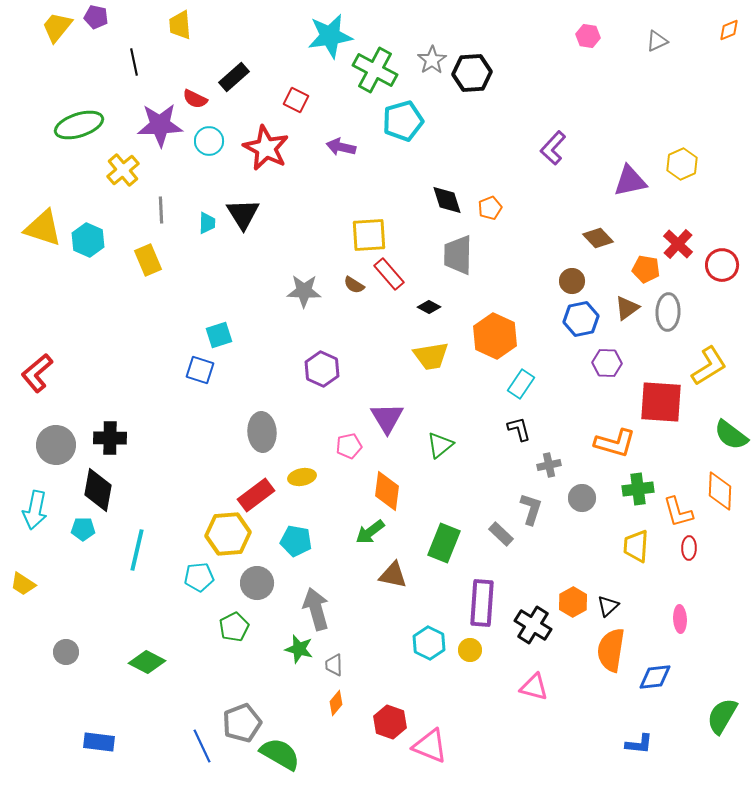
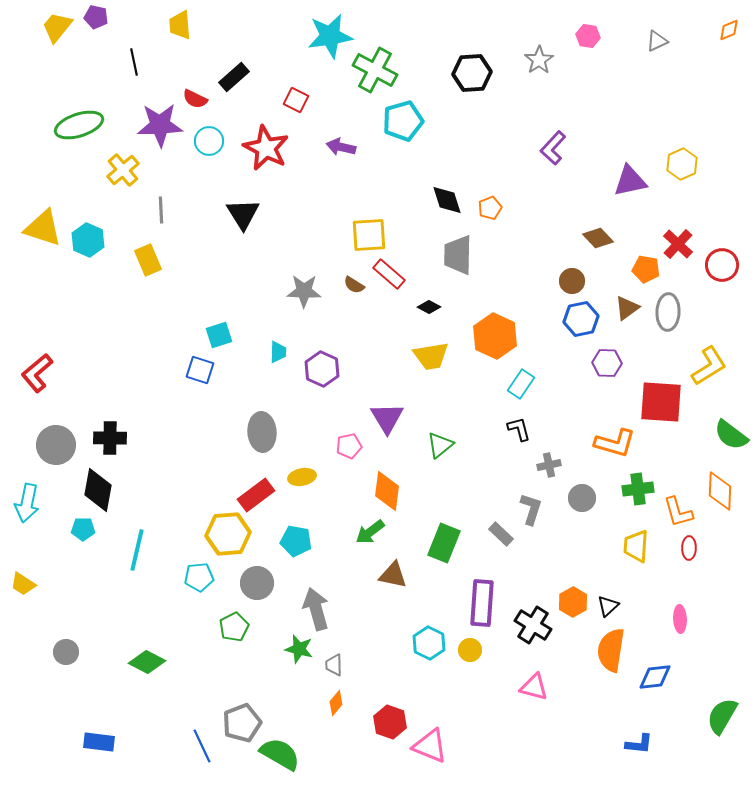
gray star at (432, 60): moved 107 px right
cyan trapezoid at (207, 223): moved 71 px right, 129 px down
red rectangle at (389, 274): rotated 8 degrees counterclockwise
cyan arrow at (35, 510): moved 8 px left, 7 px up
